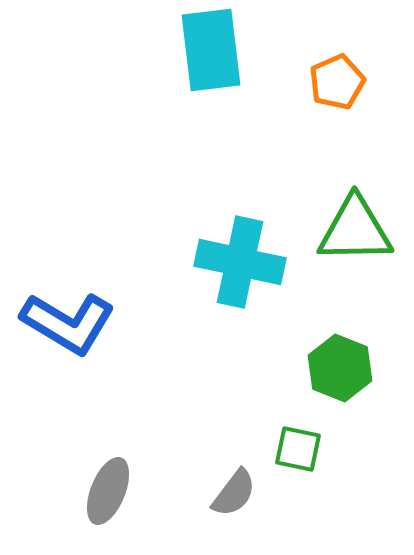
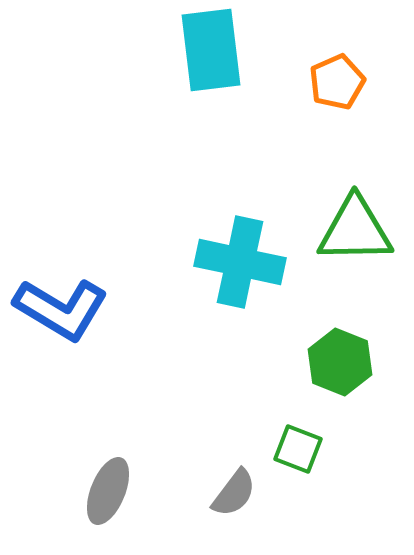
blue L-shape: moved 7 px left, 14 px up
green hexagon: moved 6 px up
green square: rotated 9 degrees clockwise
